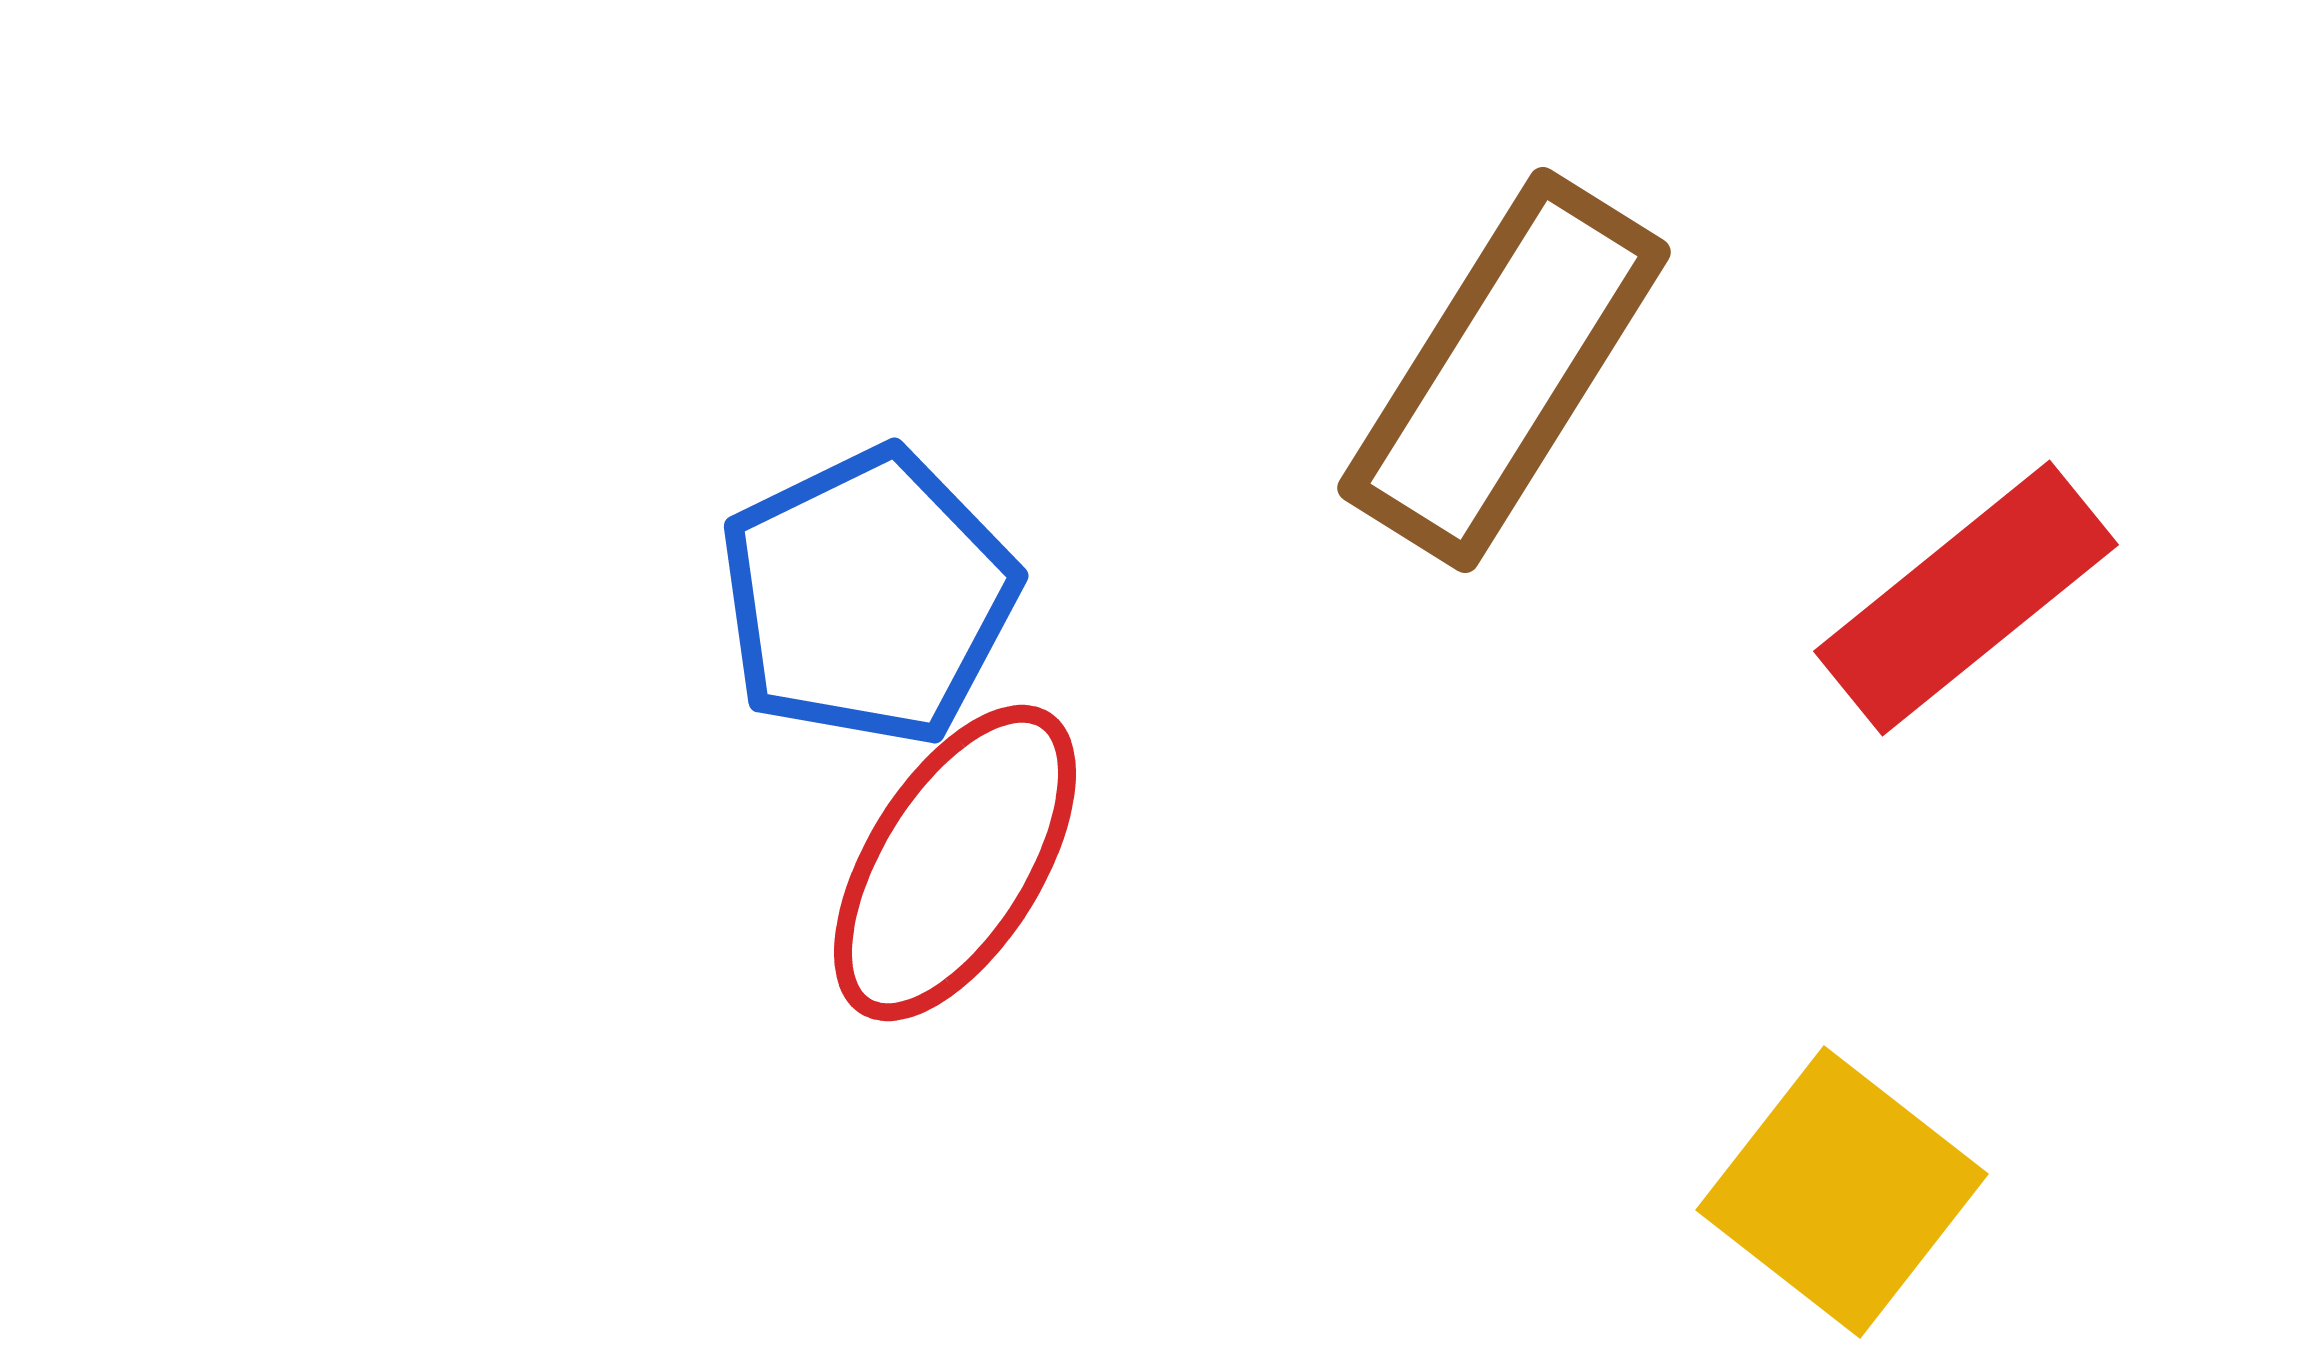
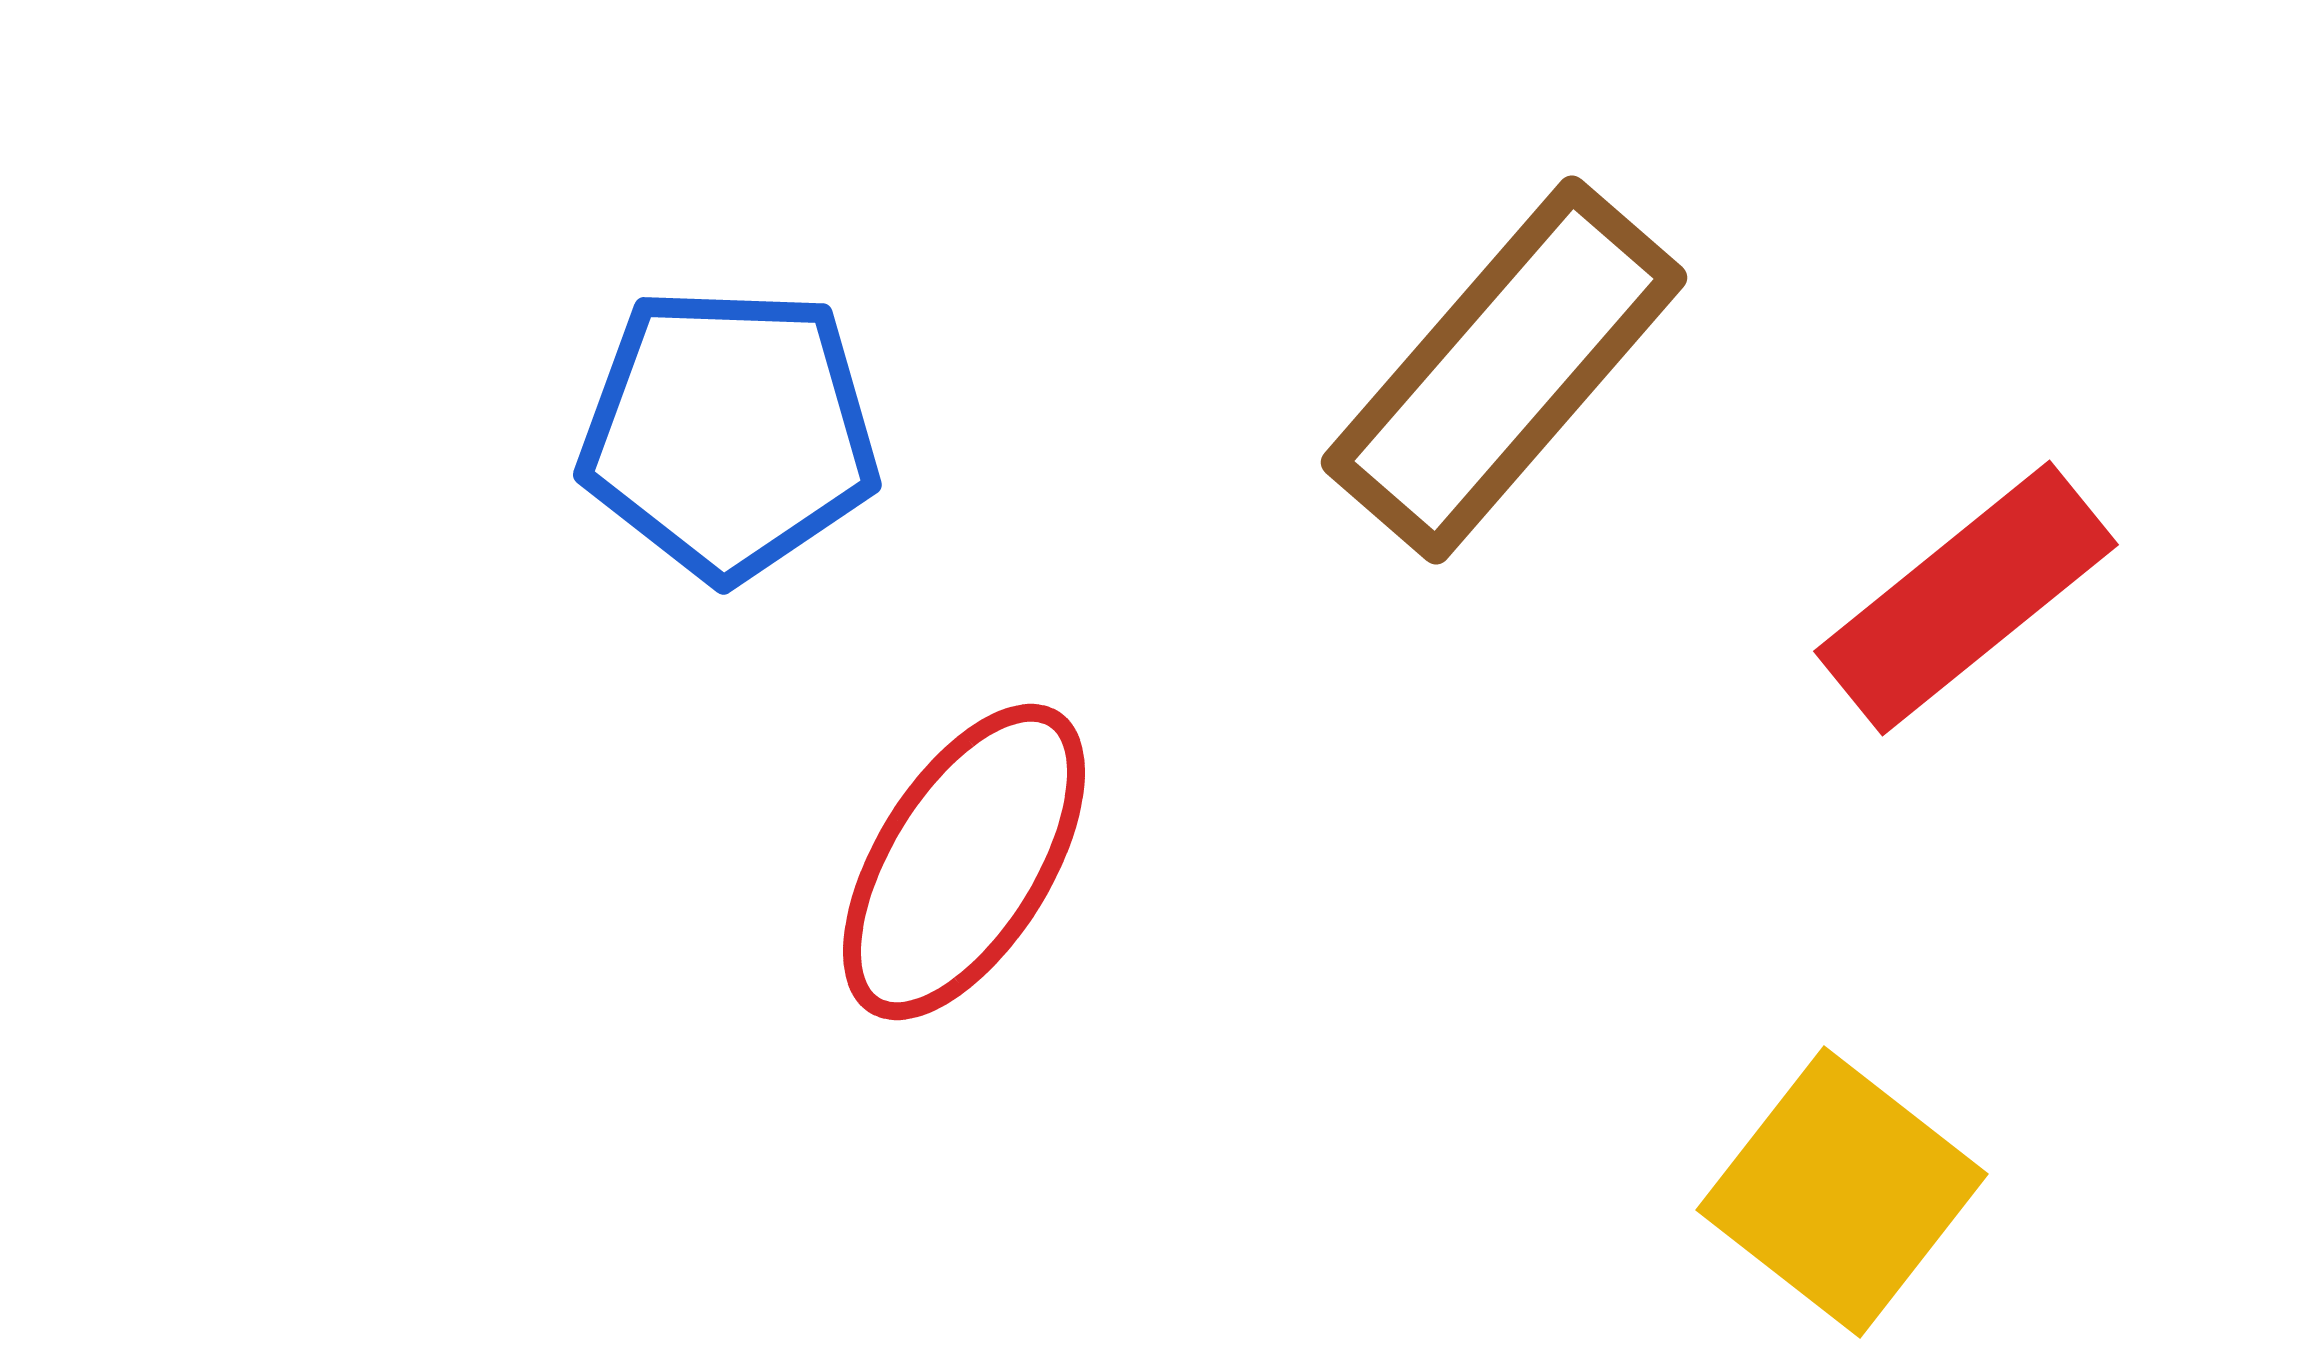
brown rectangle: rotated 9 degrees clockwise
blue pentagon: moved 139 px left, 164 px up; rotated 28 degrees clockwise
red ellipse: moved 9 px right, 1 px up
